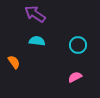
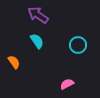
purple arrow: moved 3 px right, 1 px down
cyan semicircle: rotated 49 degrees clockwise
pink semicircle: moved 8 px left, 7 px down
